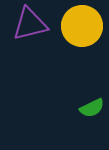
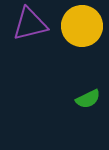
green semicircle: moved 4 px left, 9 px up
